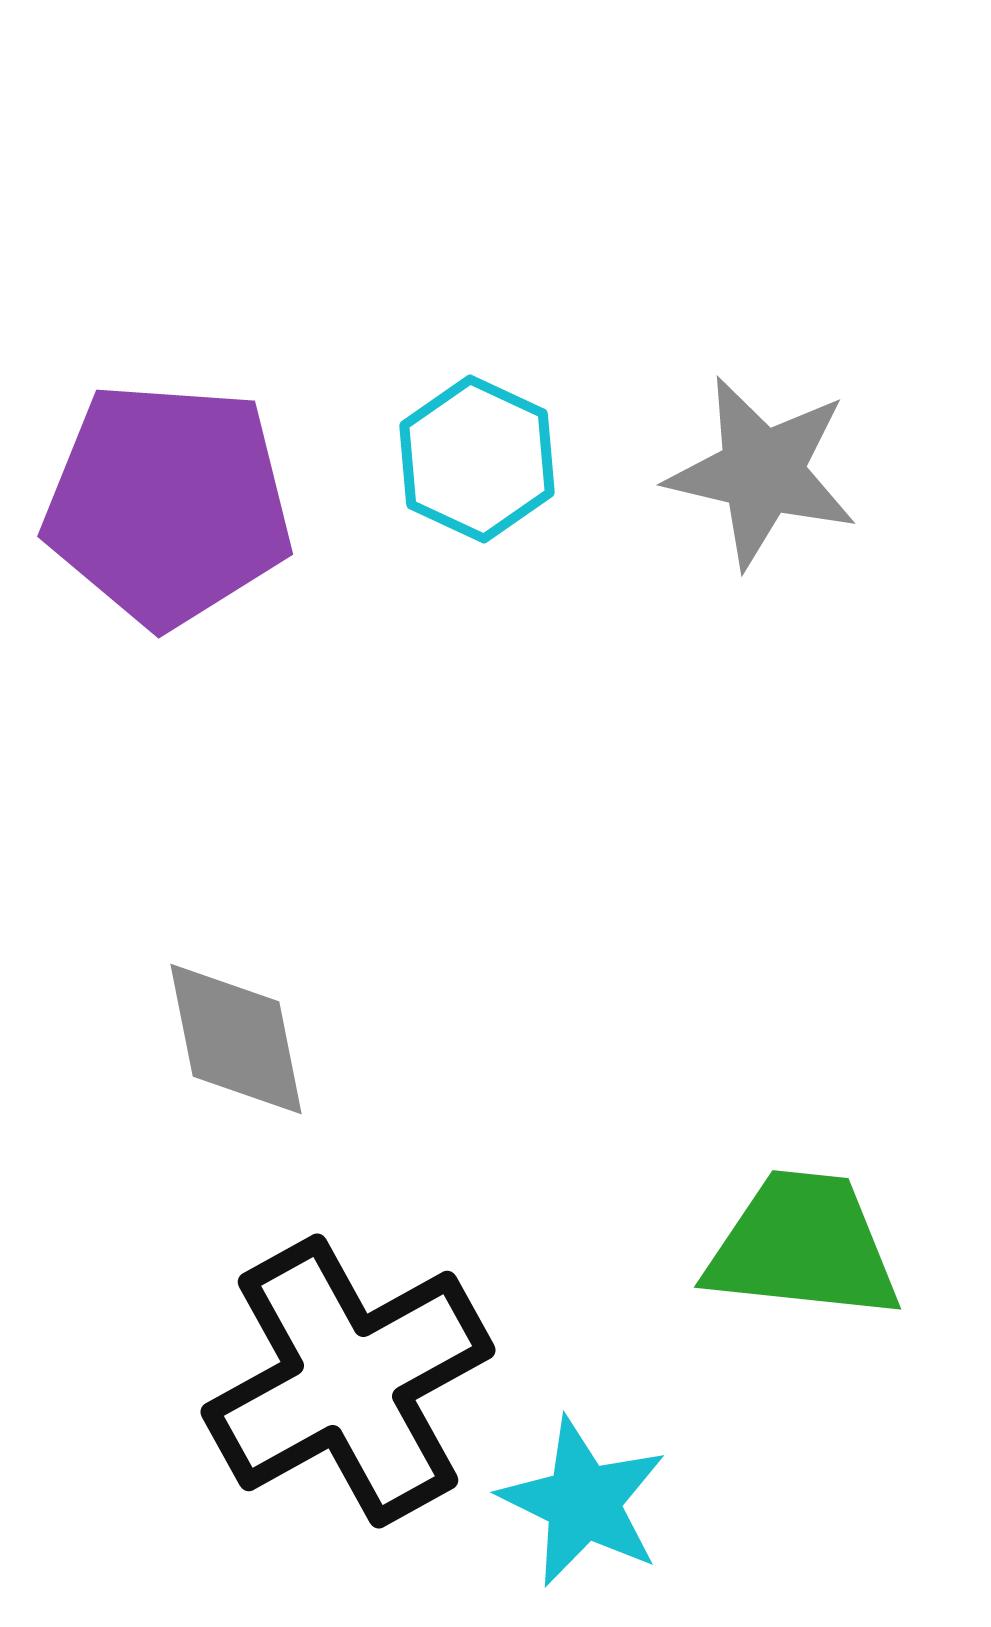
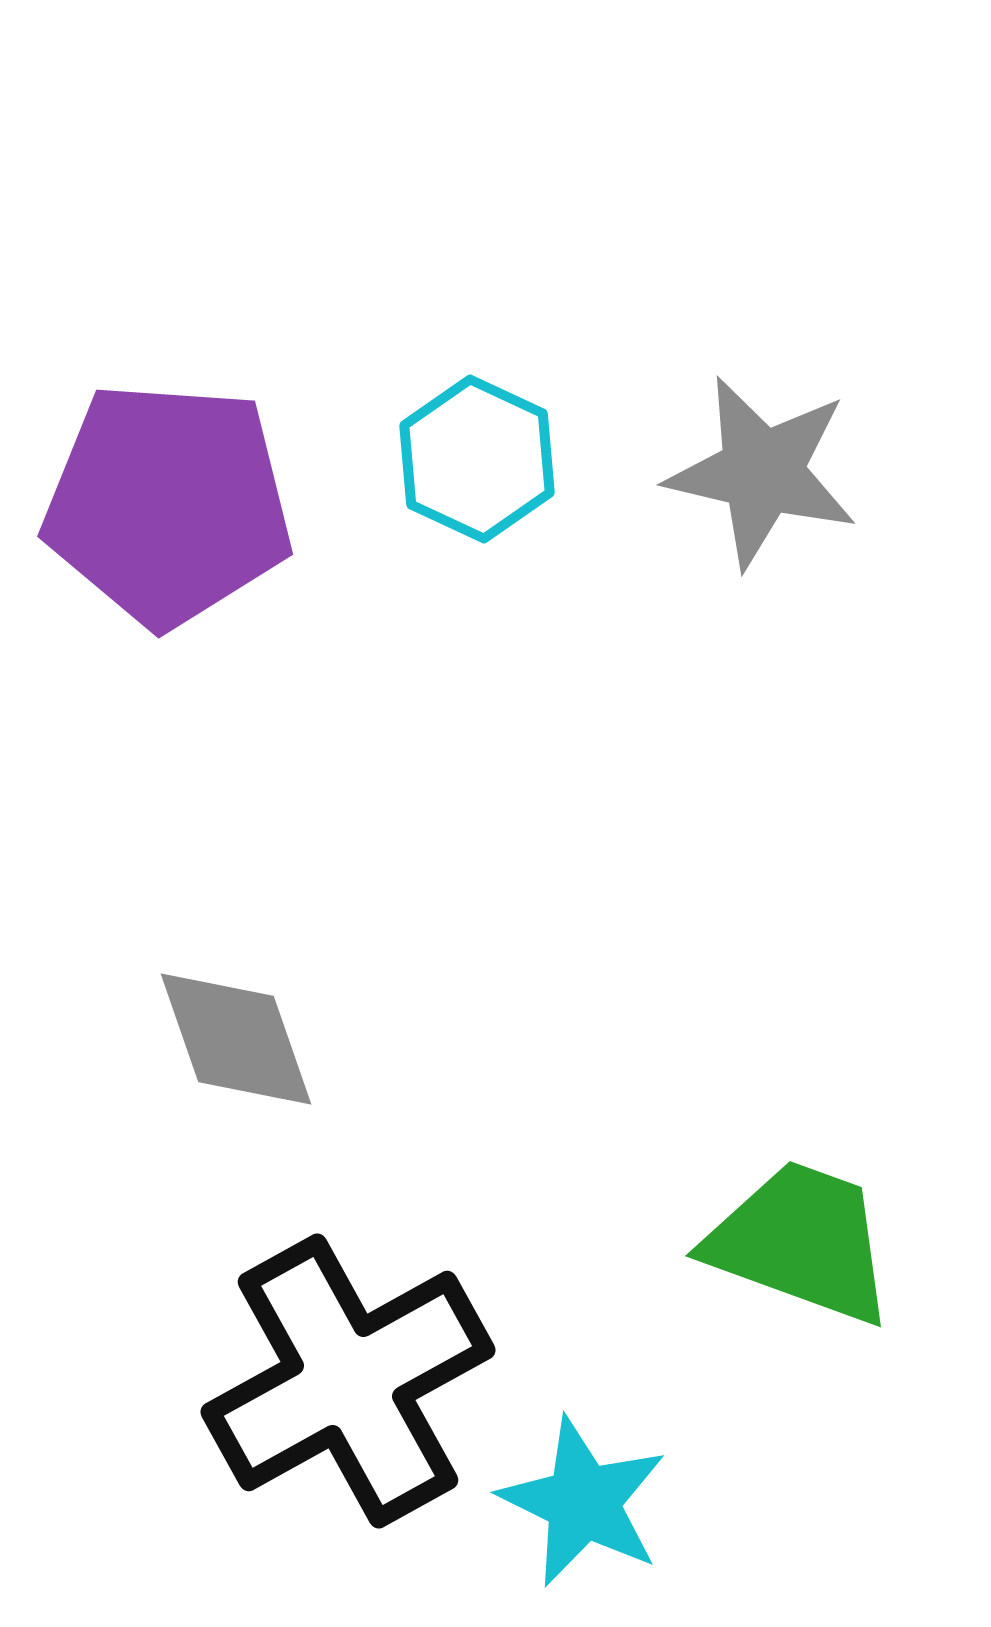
gray diamond: rotated 8 degrees counterclockwise
green trapezoid: moved 2 px left, 4 px up; rotated 14 degrees clockwise
